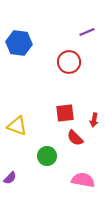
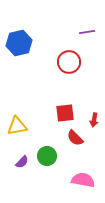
purple line: rotated 14 degrees clockwise
blue hexagon: rotated 20 degrees counterclockwise
yellow triangle: rotated 30 degrees counterclockwise
purple semicircle: moved 12 px right, 16 px up
